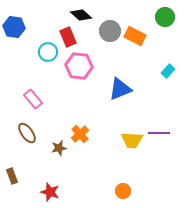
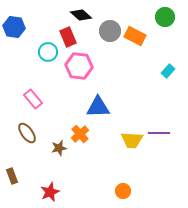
blue triangle: moved 22 px left, 18 px down; rotated 20 degrees clockwise
red star: rotated 30 degrees clockwise
